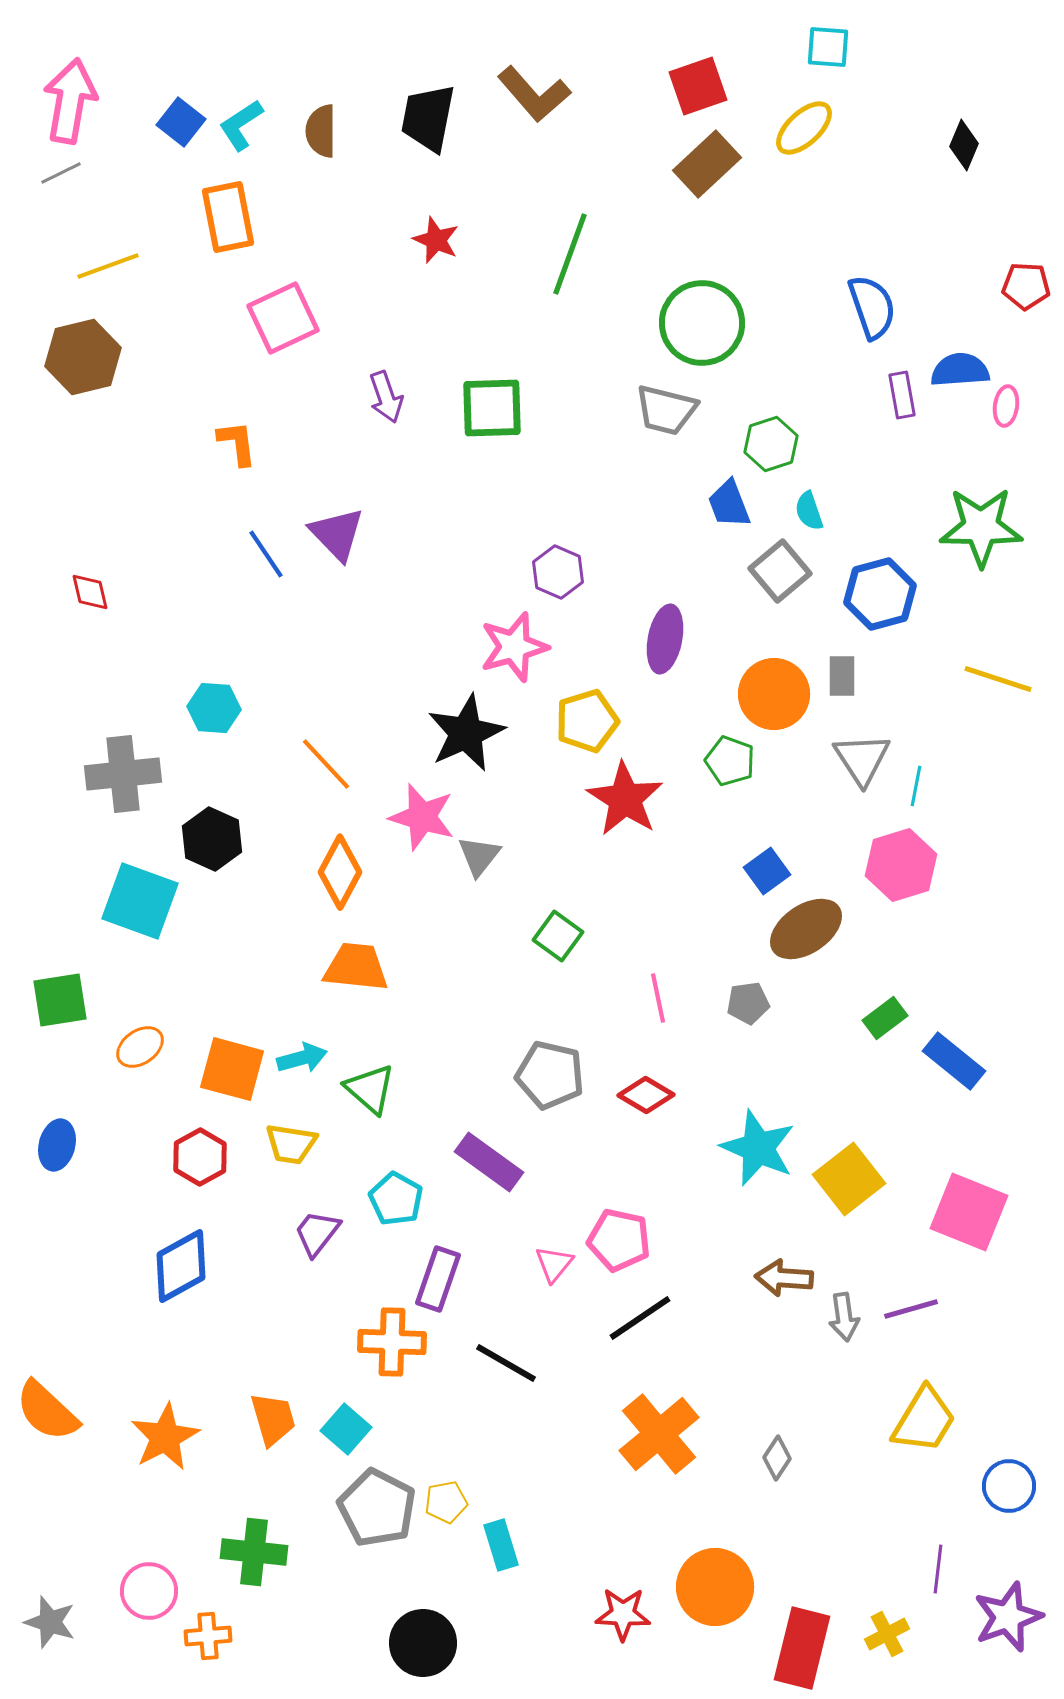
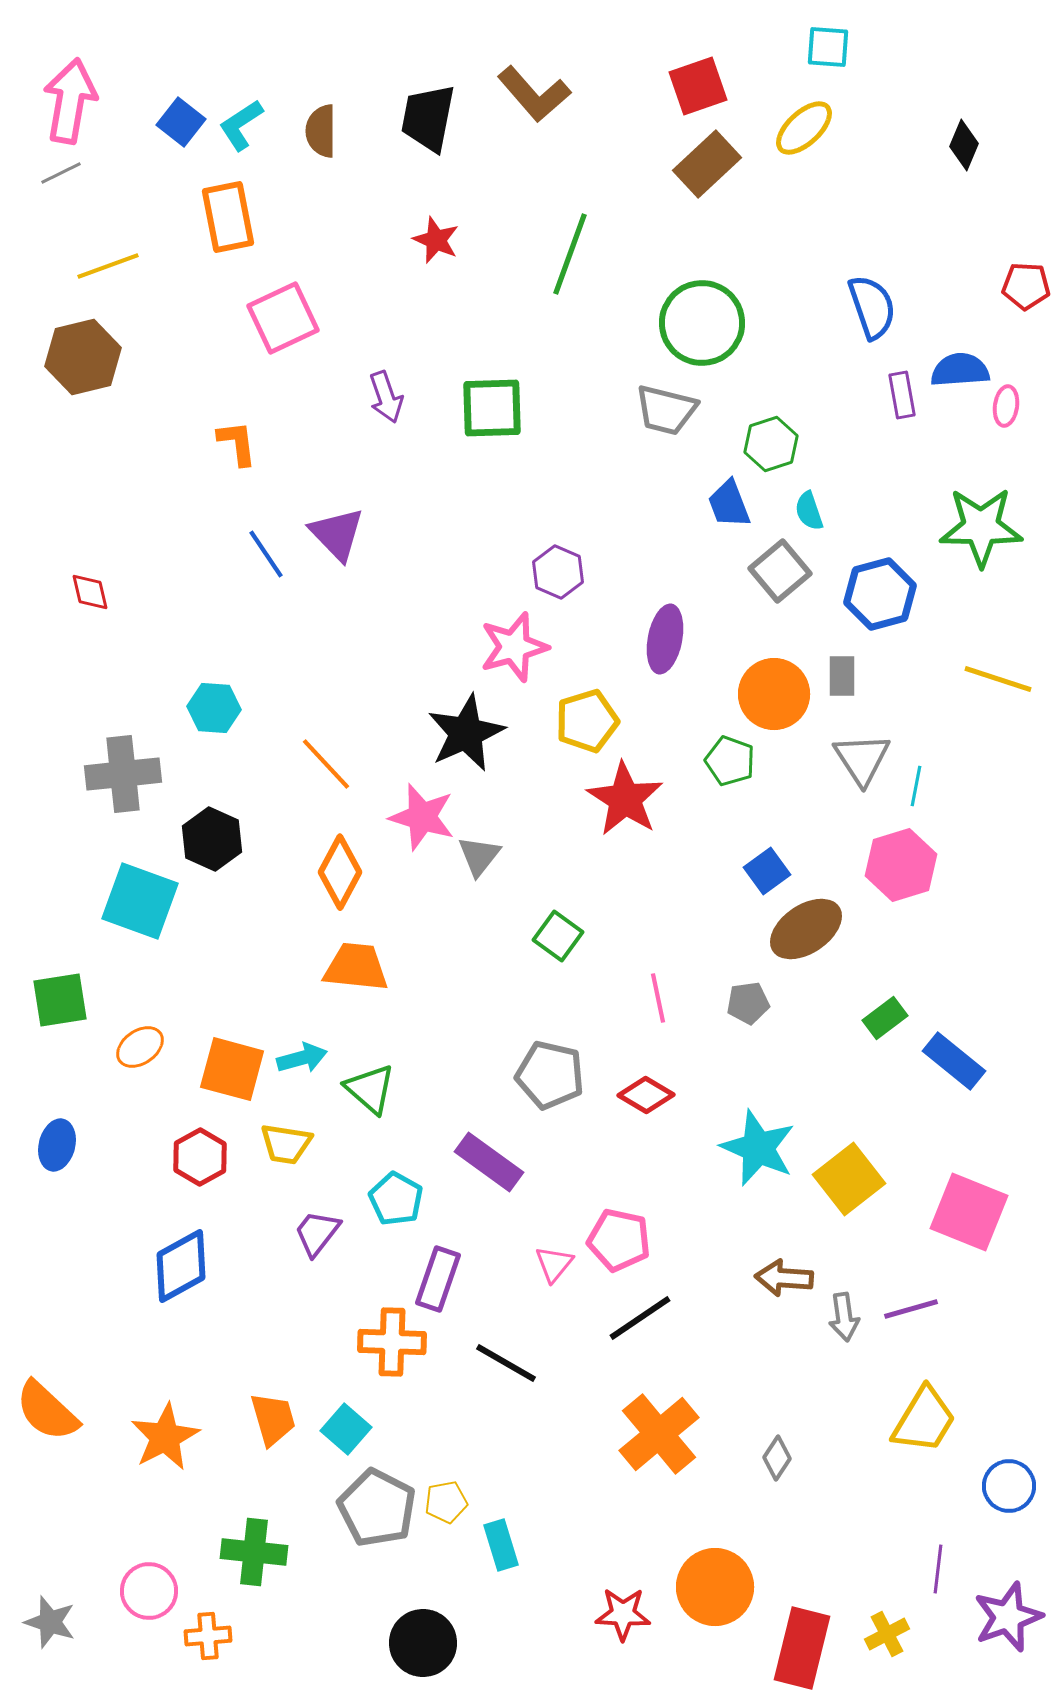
yellow trapezoid at (291, 1144): moved 5 px left
